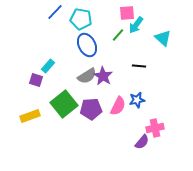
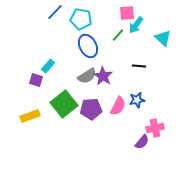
blue ellipse: moved 1 px right, 1 px down
